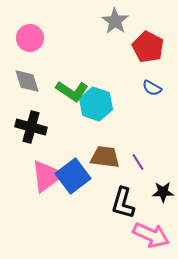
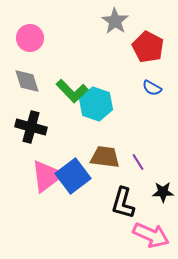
green L-shape: rotated 12 degrees clockwise
